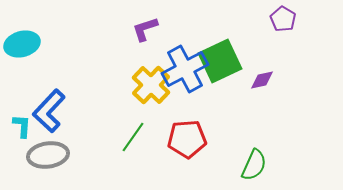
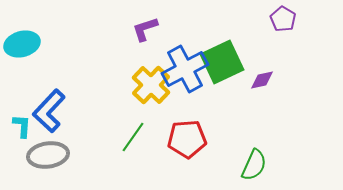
green square: moved 2 px right, 1 px down
